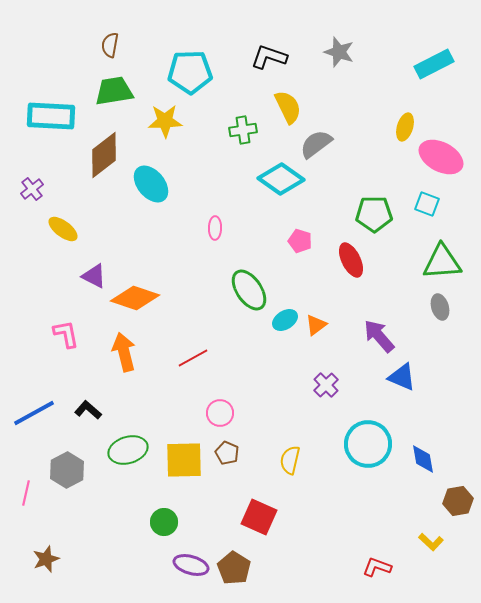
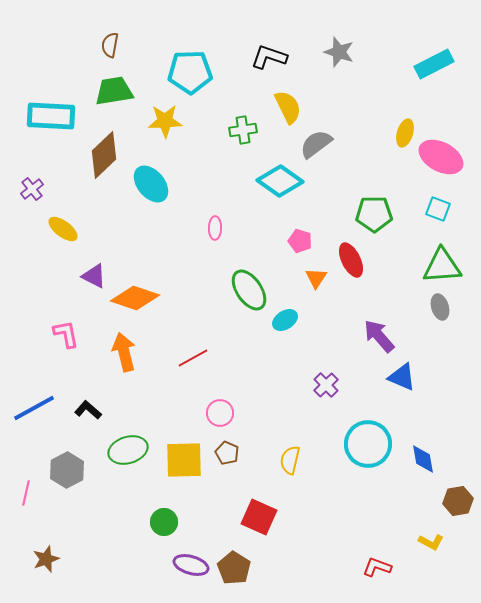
yellow ellipse at (405, 127): moved 6 px down
brown diamond at (104, 155): rotated 6 degrees counterclockwise
cyan diamond at (281, 179): moved 1 px left, 2 px down
cyan square at (427, 204): moved 11 px right, 5 px down
green triangle at (442, 262): moved 4 px down
orange triangle at (316, 325): moved 47 px up; rotated 20 degrees counterclockwise
blue line at (34, 413): moved 5 px up
yellow L-shape at (431, 542): rotated 15 degrees counterclockwise
